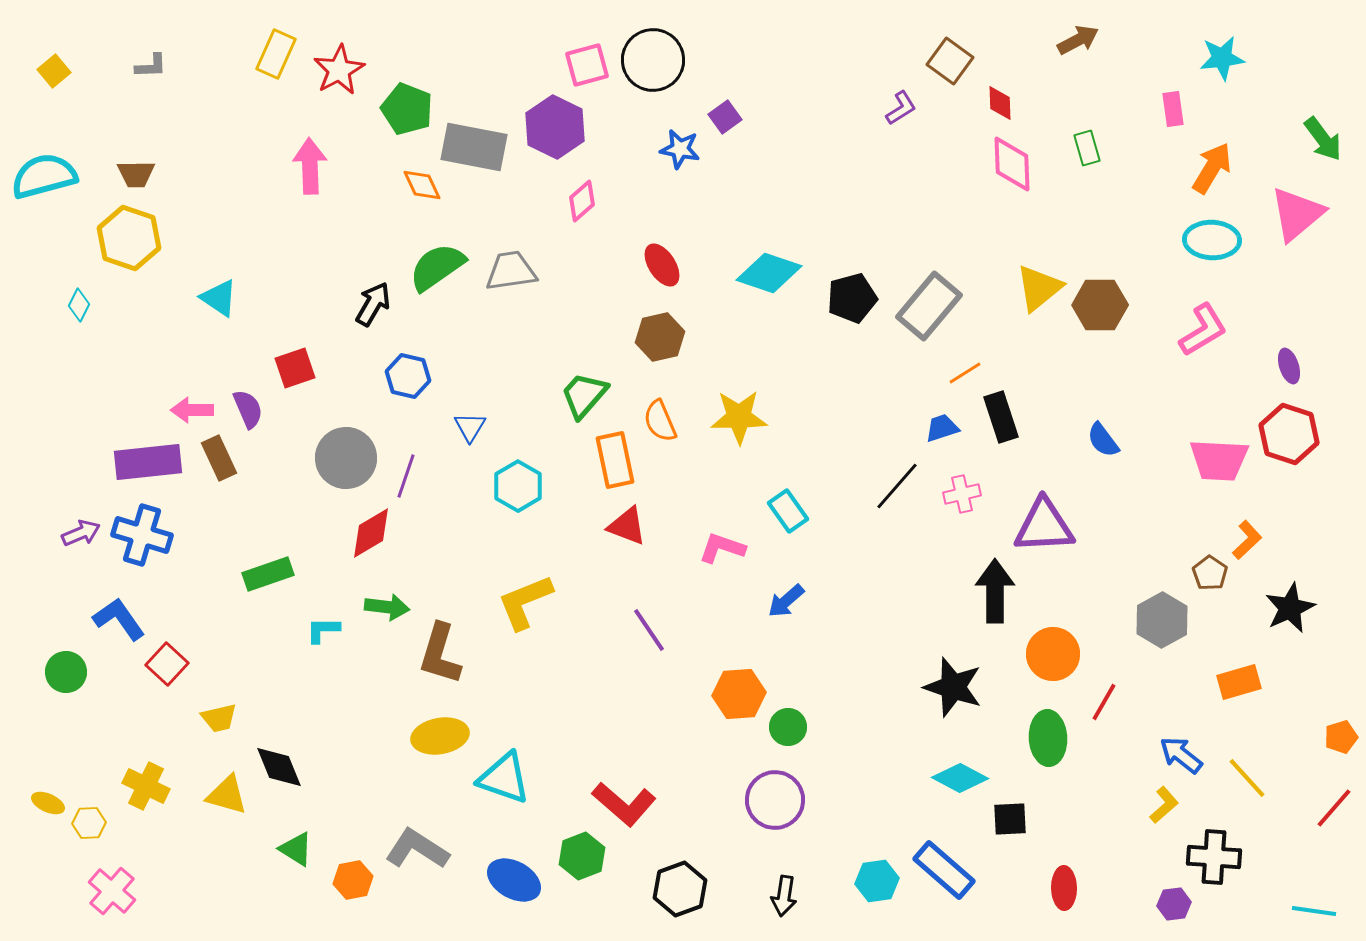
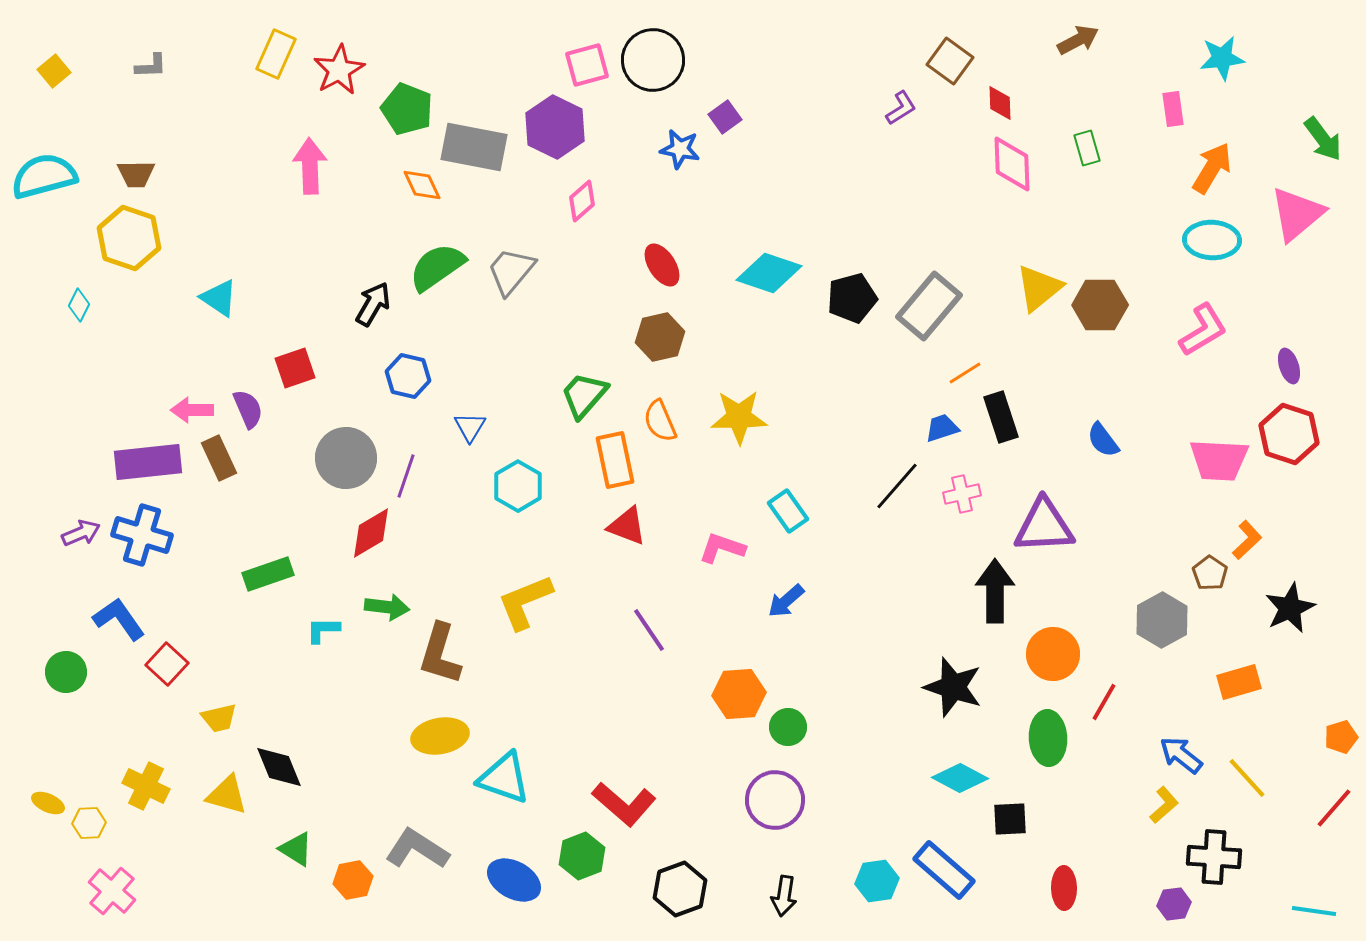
gray trapezoid at (511, 271): rotated 42 degrees counterclockwise
